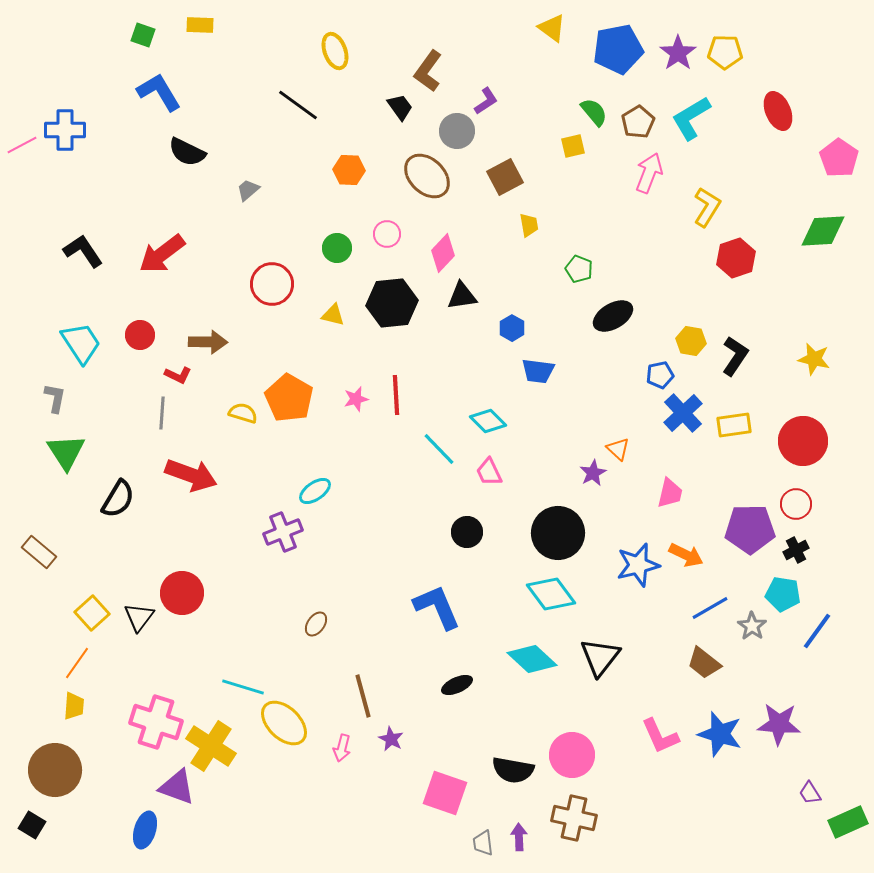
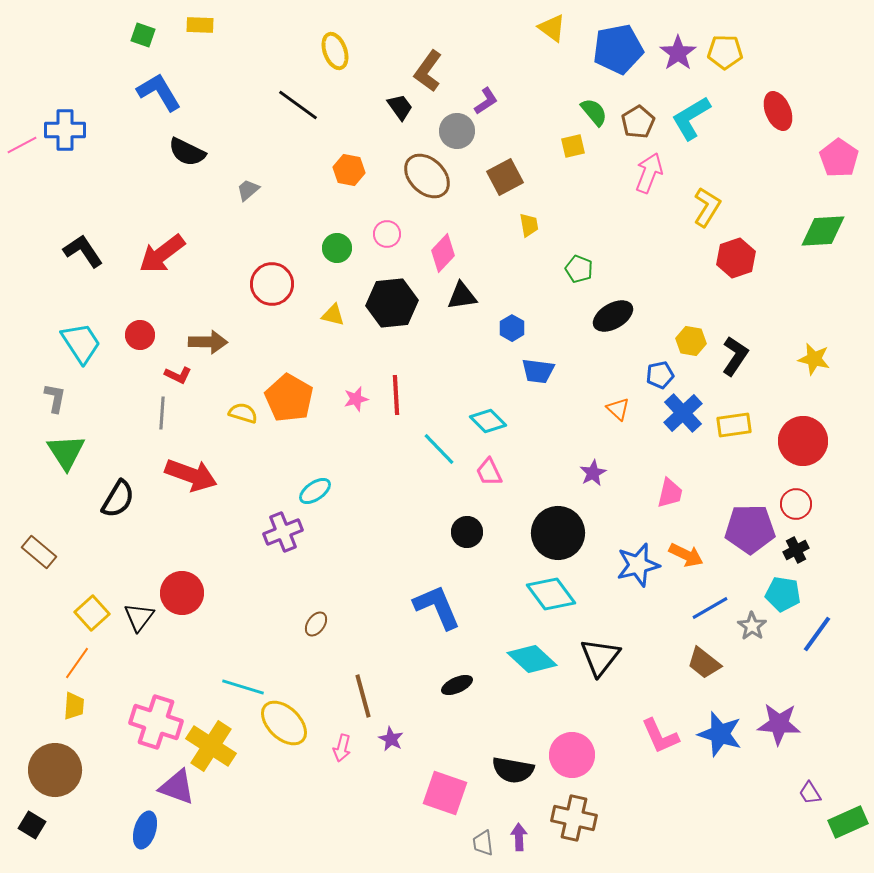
orange hexagon at (349, 170): rotated 8 degrees clockwise
orange triangle at (618, 449): moved 40 px up
blue line at (817, 631): moved 3 px down
